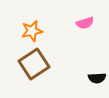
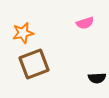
orange star: moved 9 px left, 2 px down
brown square: rotated 12 degrees clockwise
